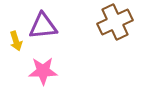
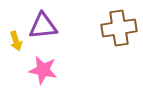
brown cross: moved 4 px right, 6 px down; rotated 16 degrees clockwise
pink star: moved 1 px up; rotated 12 degrees clockwise
